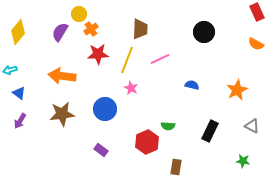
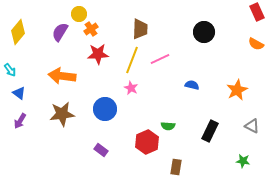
yellow line: moved 5 px right
cyan arrow: rotated 112 degrees counterclockwise
